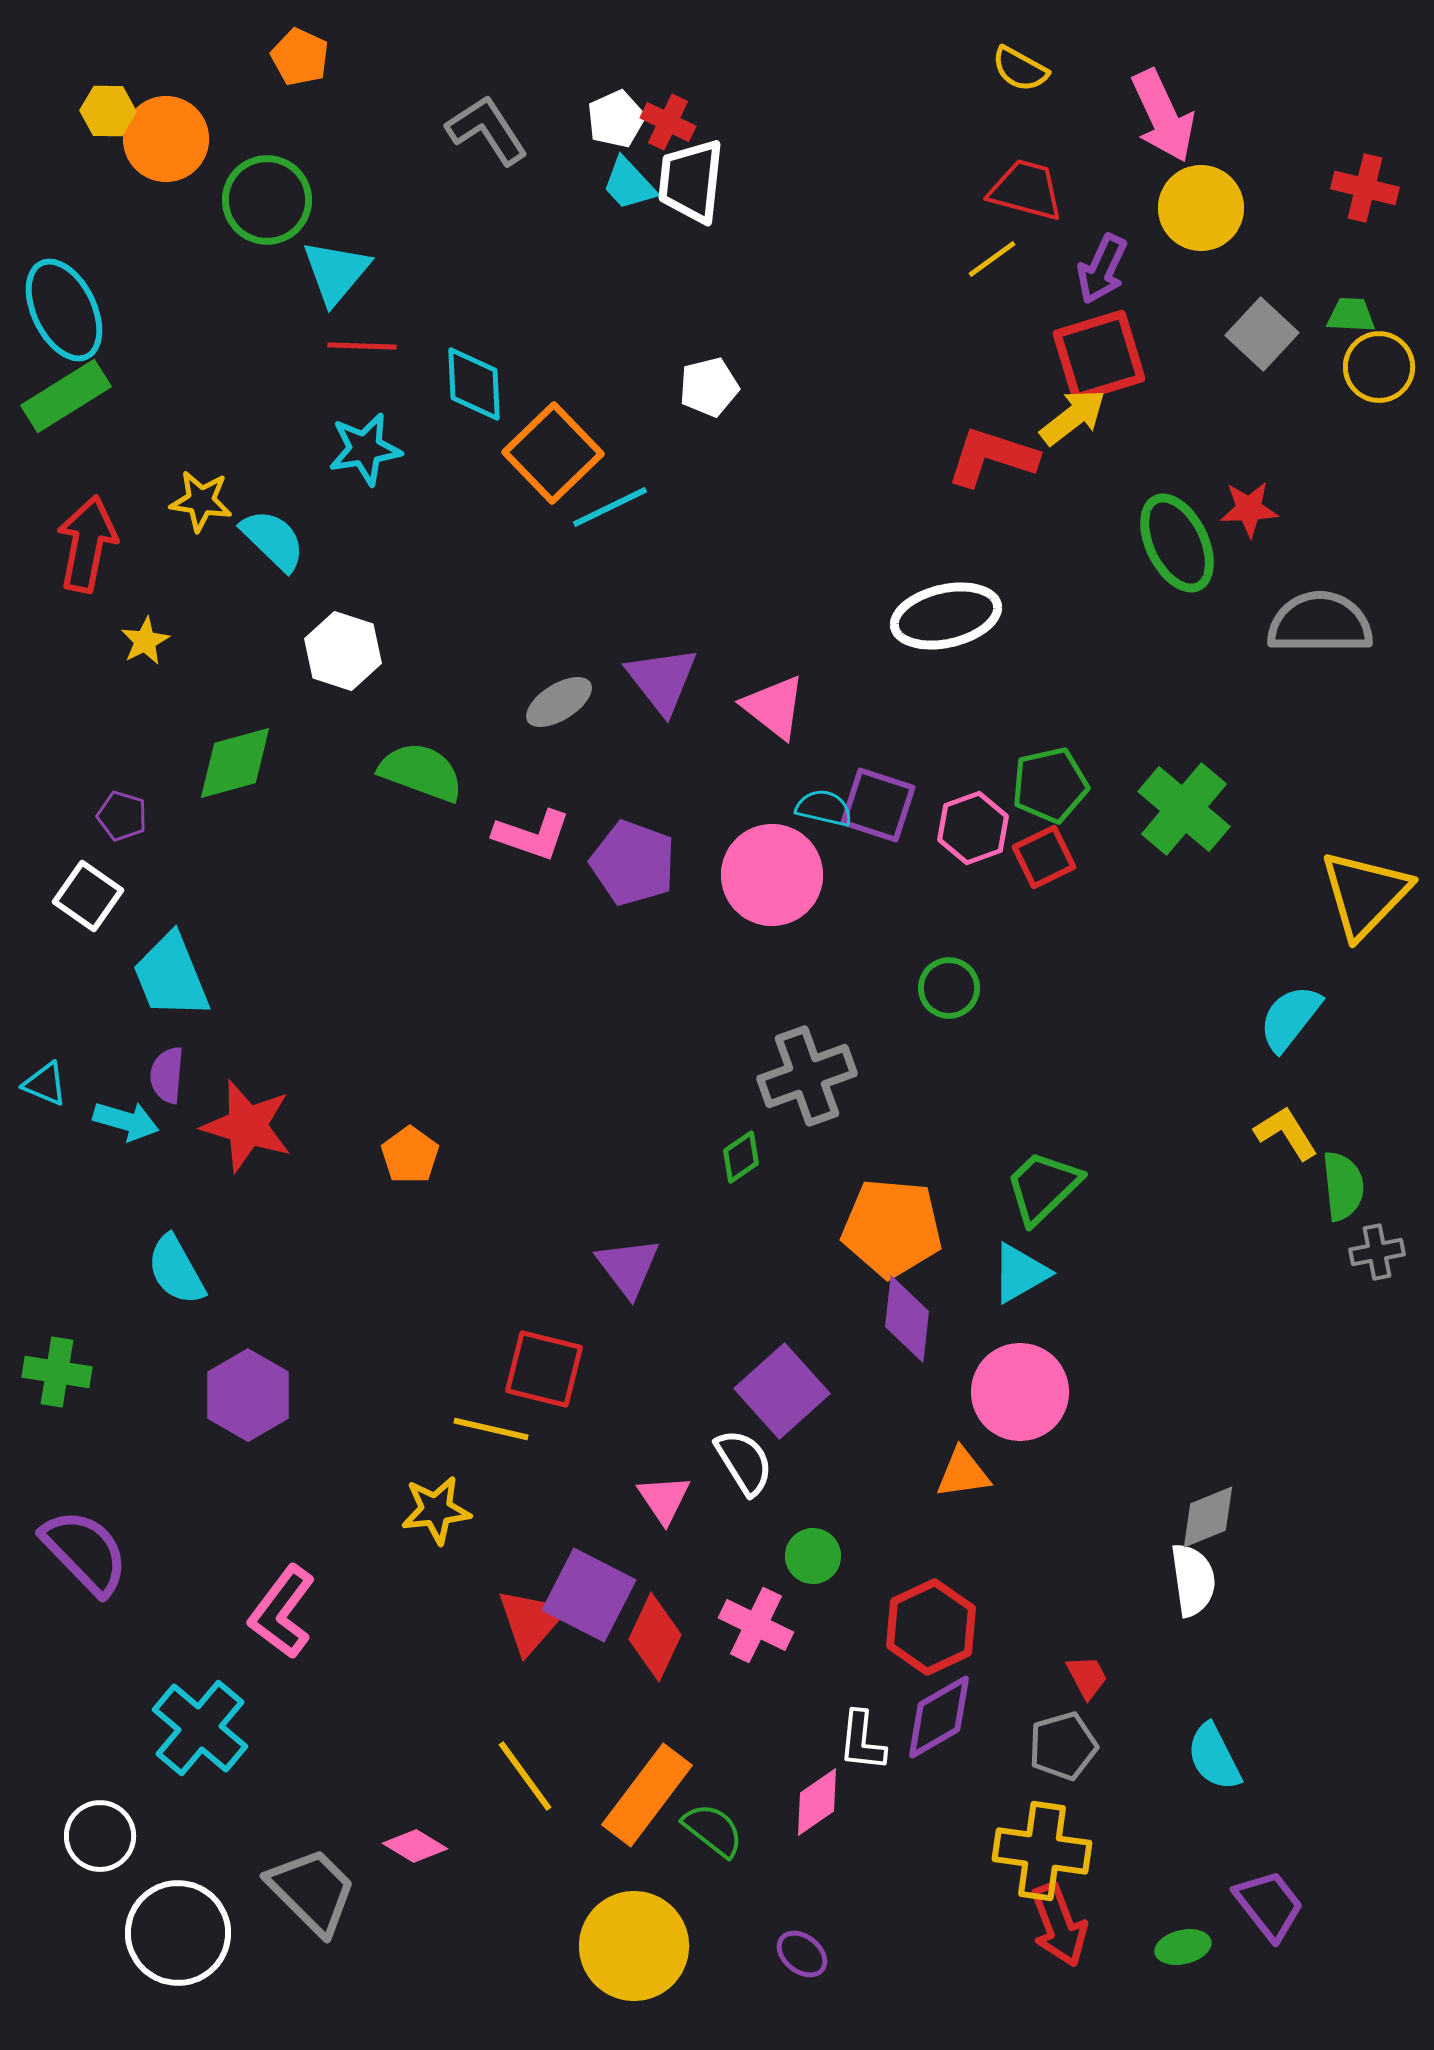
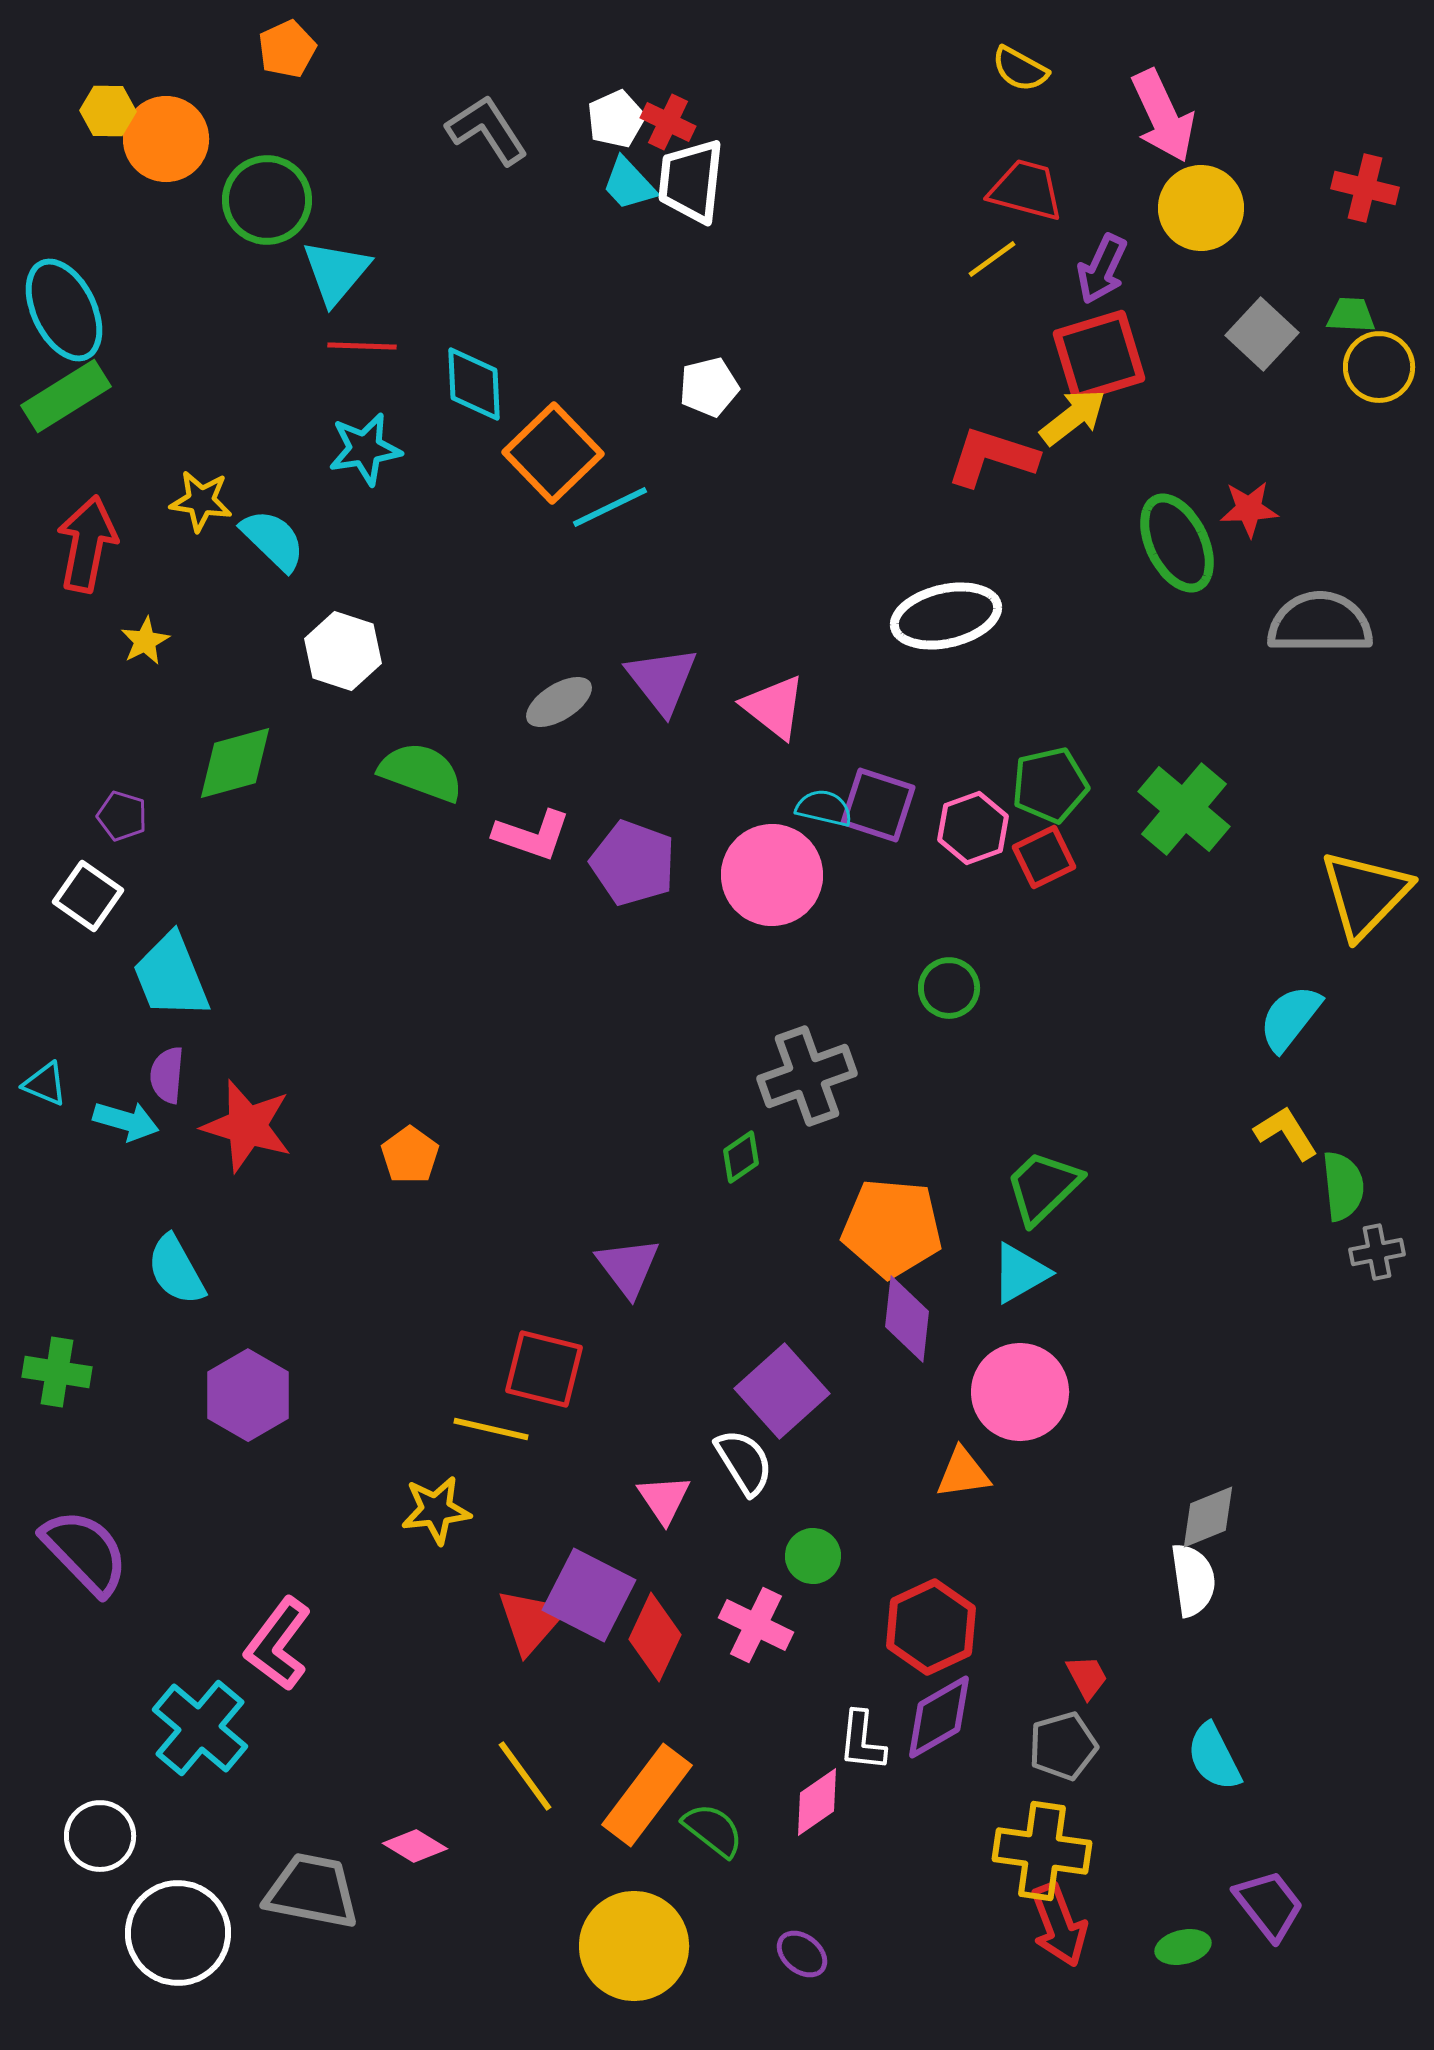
orange pentagon at (300, 57): moved 13 px left, 8 px up; rotated 22 degrees clockwise
pink L-shape at (282, 1612): moved 4 px left, 32 px down
gray trapezoid at (312, 1891): rotated 34 degrees counterclockwise
